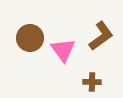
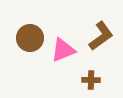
pink triangle: rotated 44 degrees clockwise
brown cross: moved 1 px left, 2 px up
